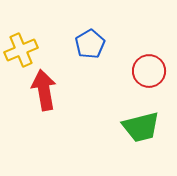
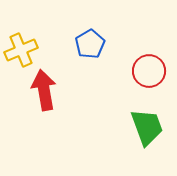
green trapezoid: moved 6 px right; rotated 96 degrees counterclockwise
